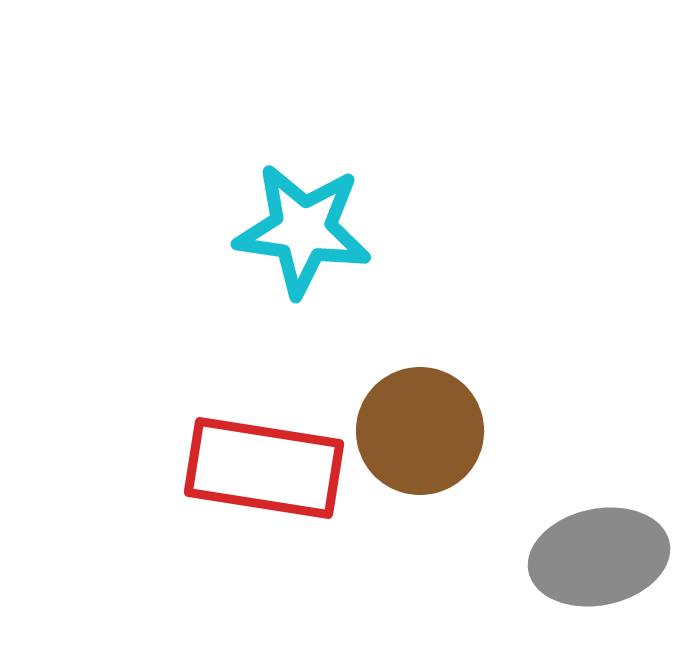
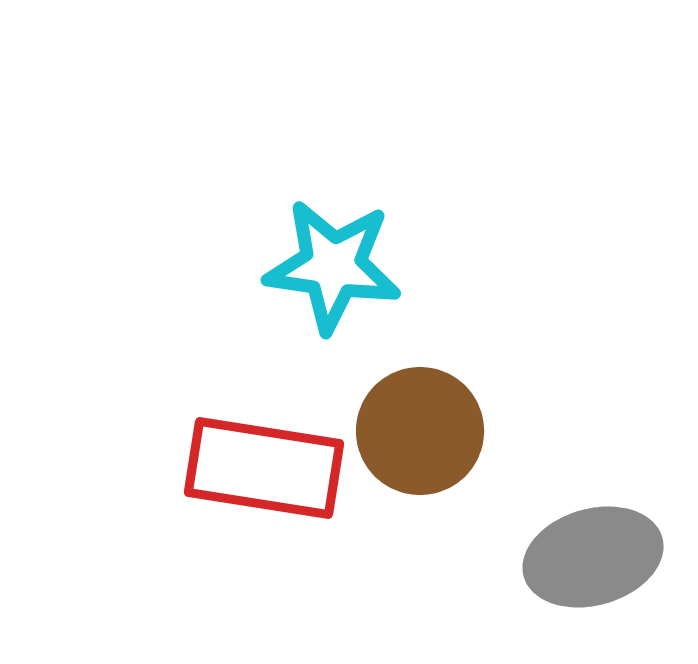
cyan star: moved 30 px right, 36 px down
gray ellipse: moved 6 px left; rotated 4 degrees counterclockwise
